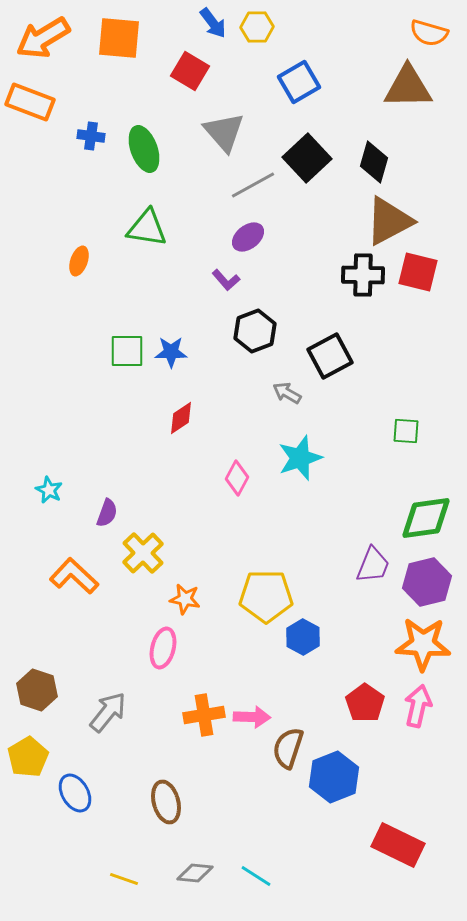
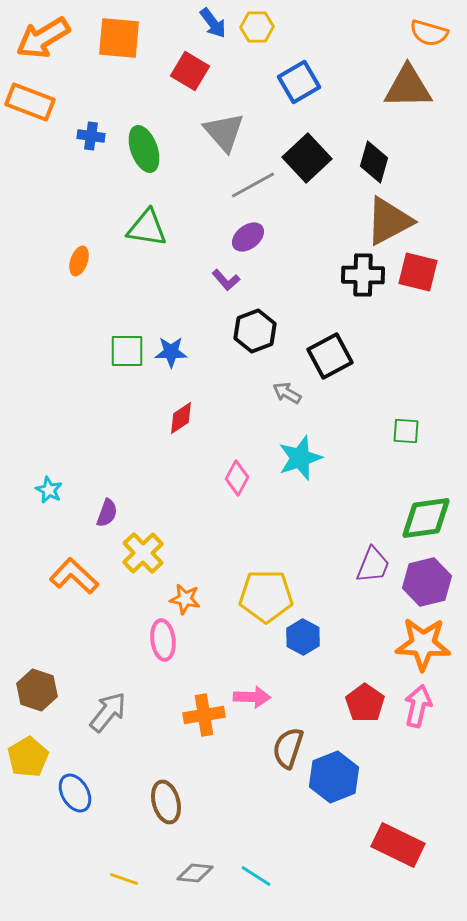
pink ellipse at (163, 648): moved 8 px up; rotated 21 degrees counterclockwise
pink arrow at (252, 717): moved 20 px up
